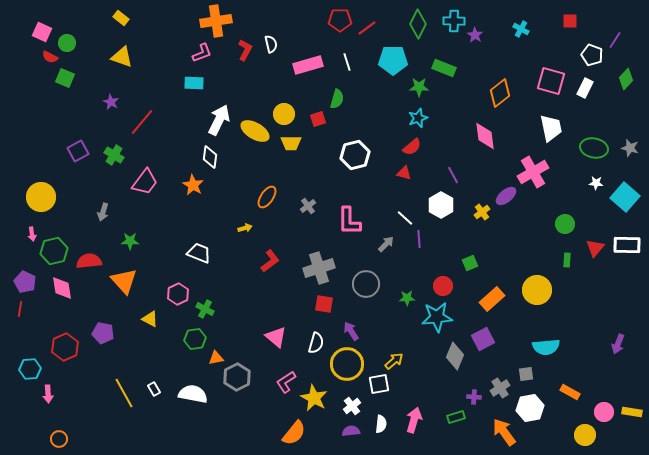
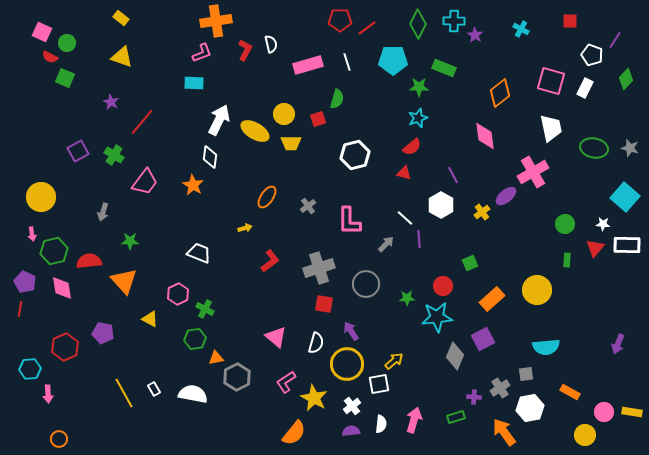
white star at (596, 183): moved 7 px right, 41 px down
